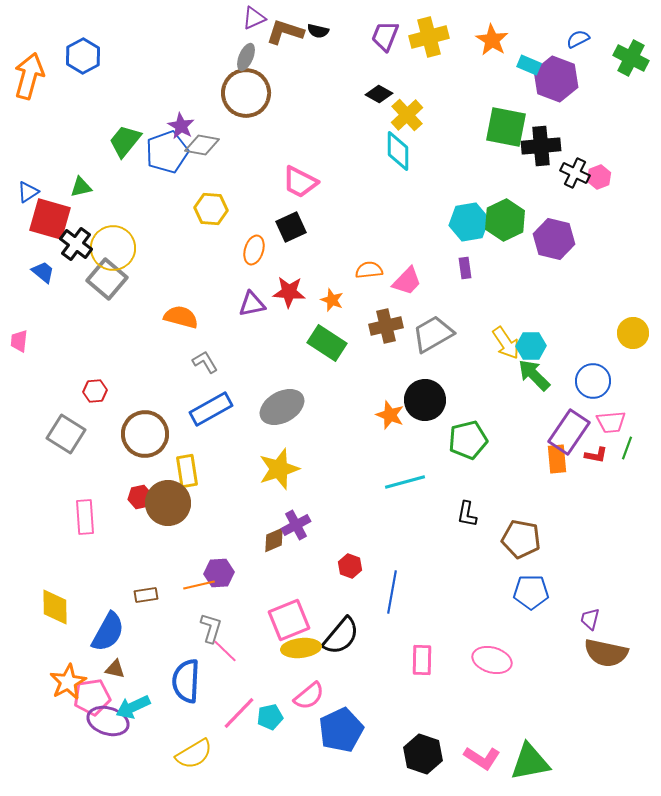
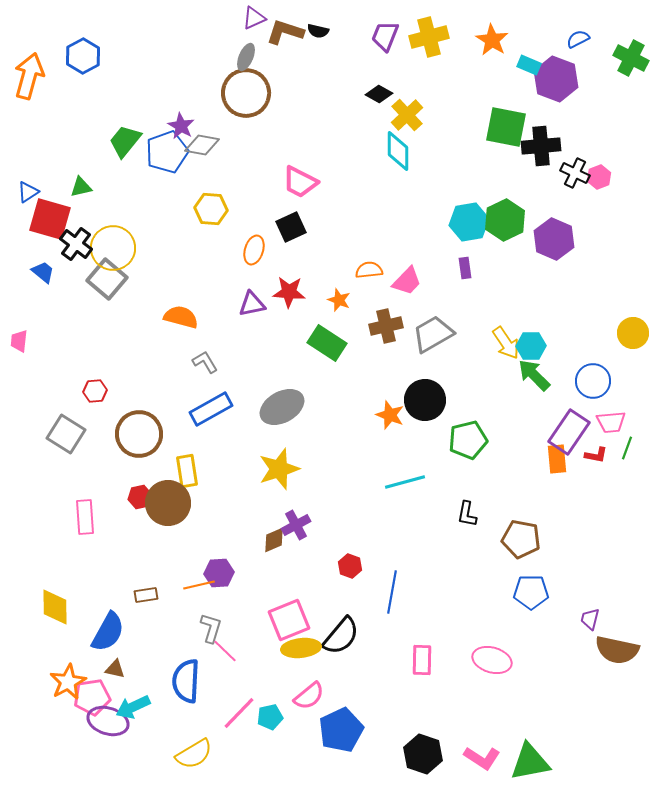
purple hexagon at (554, 239): rotated 9 degrees clockwise
orange star at (332, 300): moved 7 px right
brown circle at (145, 434): moved 6 px left
brown semicircle at (606, 653): moved 11 px right, 3 px up
